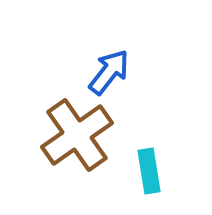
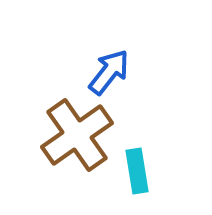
cyan rectangle: moved 12 px left
